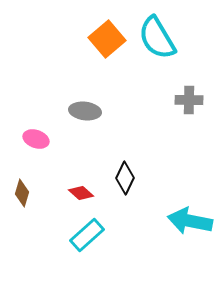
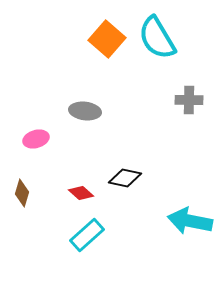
orange square: rotated 9 degrees counterclockwise
pink ellipse: rotated 35 degrees counterclockwise
black diamond: rotated 76 degrees clockwise
